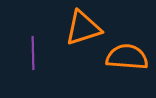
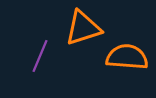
purple line: moved 7 px right, 3 px down; rotated 24 degrees clockwise
